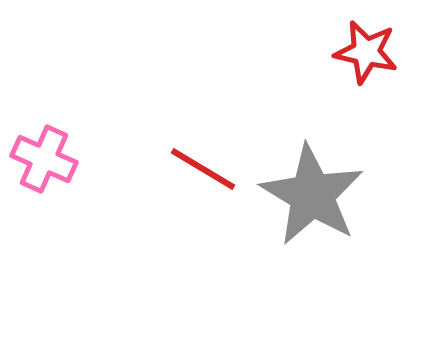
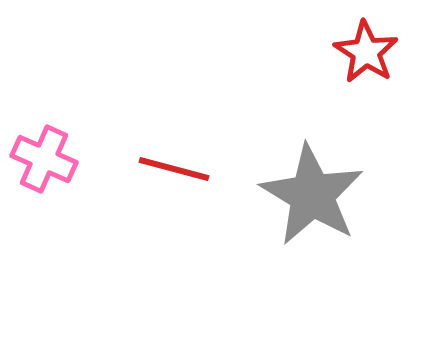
red star: rotated 20 degrees clockwise
red line: moved 29 px left; rotated 16 degrees counterclockwise
